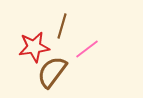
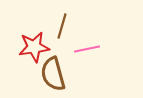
pink line: rotated 25 degrees clockwise
brown semicircle: moved 1 px right, 2 px down; rotated 52 degrees counterclockwise
